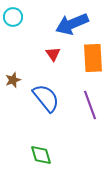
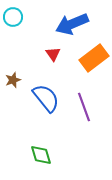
orange rectangle: moved 1 px right; rotated 56 degrees clockwise
purple line: moved 6 px left, 2 px down
